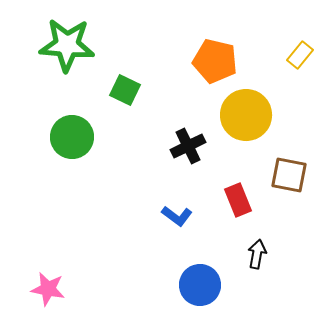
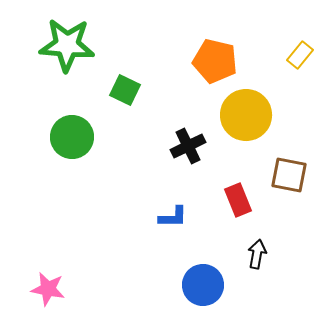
blue L-shape: moved 4 px left, 1 px down; rotated 36 degrees counterclockwise
blue circle: moved 3 px right
